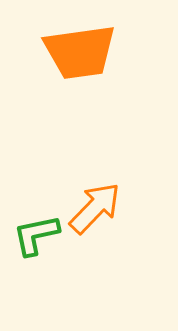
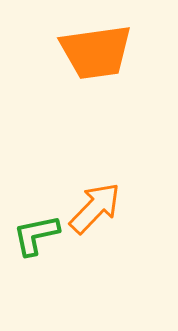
orange trapezoid: moved 16 px right
